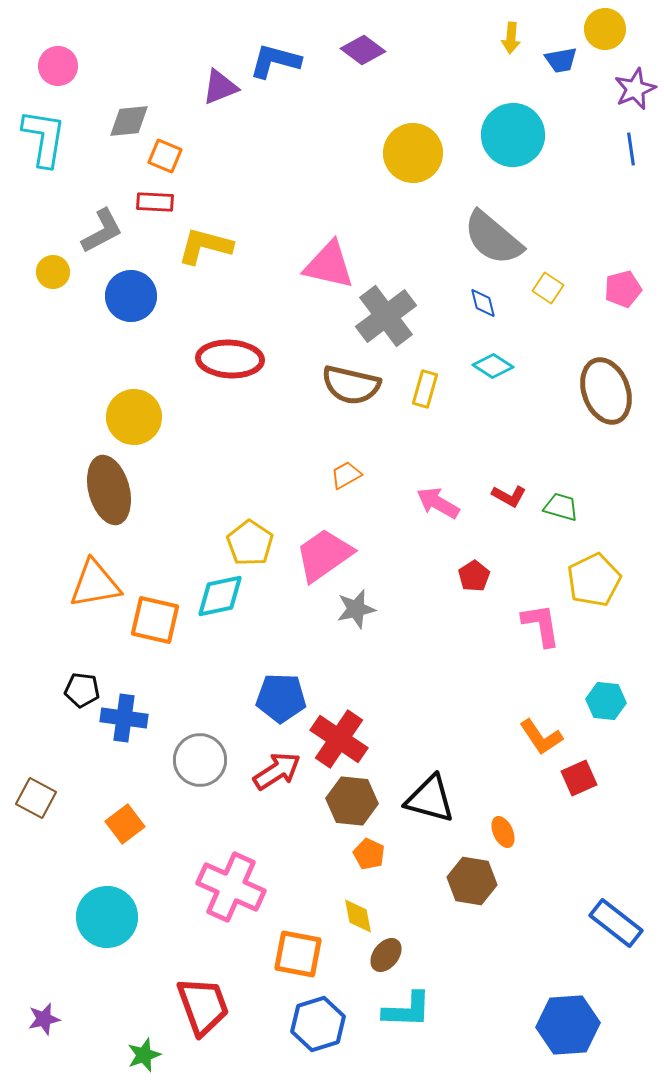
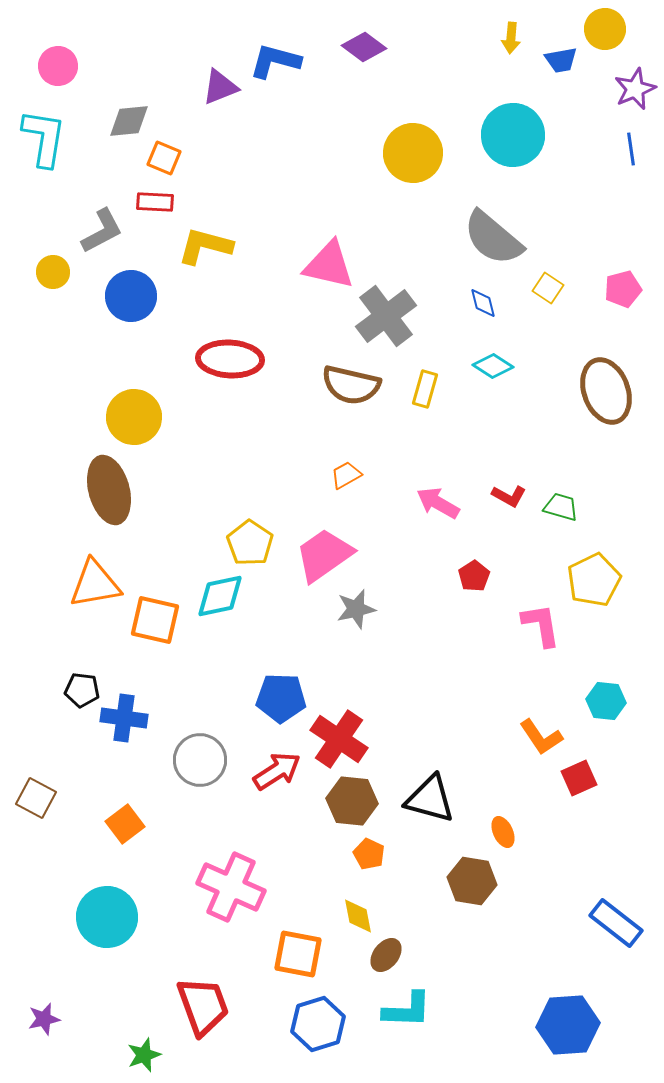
purple diamond at (363, 50): moved 1 px right, 3 px up
orange square at (165, 156): moved 1 px left, 2 px down
